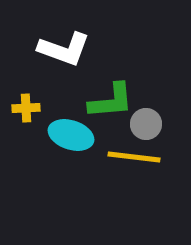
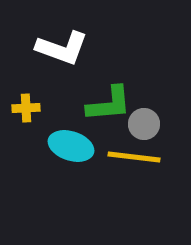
white L-shape: moved 2 px left, 1 px up
green L-shape: moved 2 px left, 3 px down
gray circle: moved 2 px left
cyan ellipse: moved 11 px down
